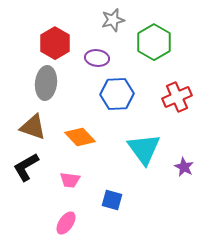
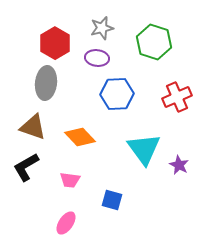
gray star: moved 11 px left, 8 px down
green hexagon: rotated 12 degrees counterclockwise
purple star: moved 5 px left, 2 px up
